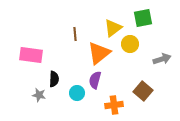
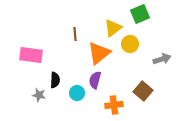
green square: moved 3 px left, 4 px up; rotated 12 degrees counterclockwise
black semicircle: moved 1 px right, 1 px down
